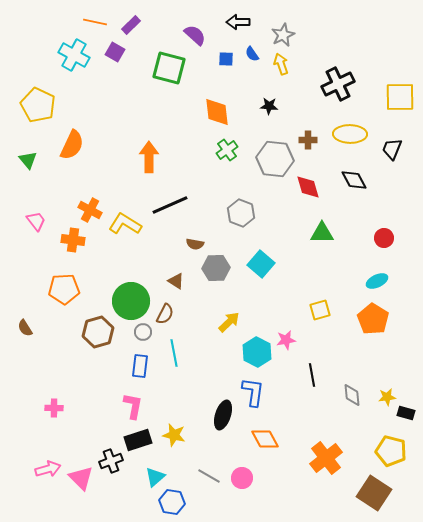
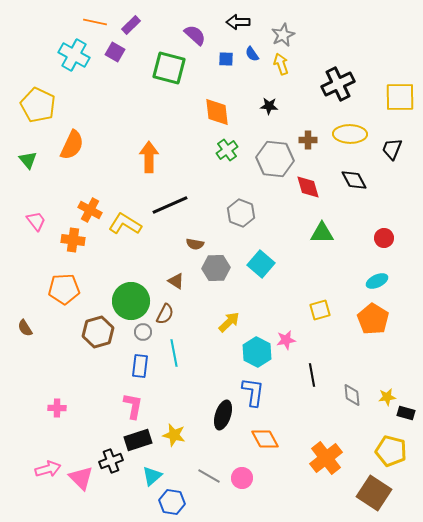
pink cross at (54, 408): moved 3 px right
cyan triangle at (155, 477): moved 3 px left, 1 px up
